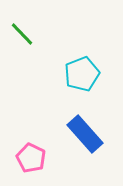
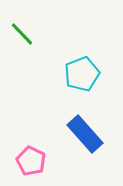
pink pentagon: moved 3 px down
